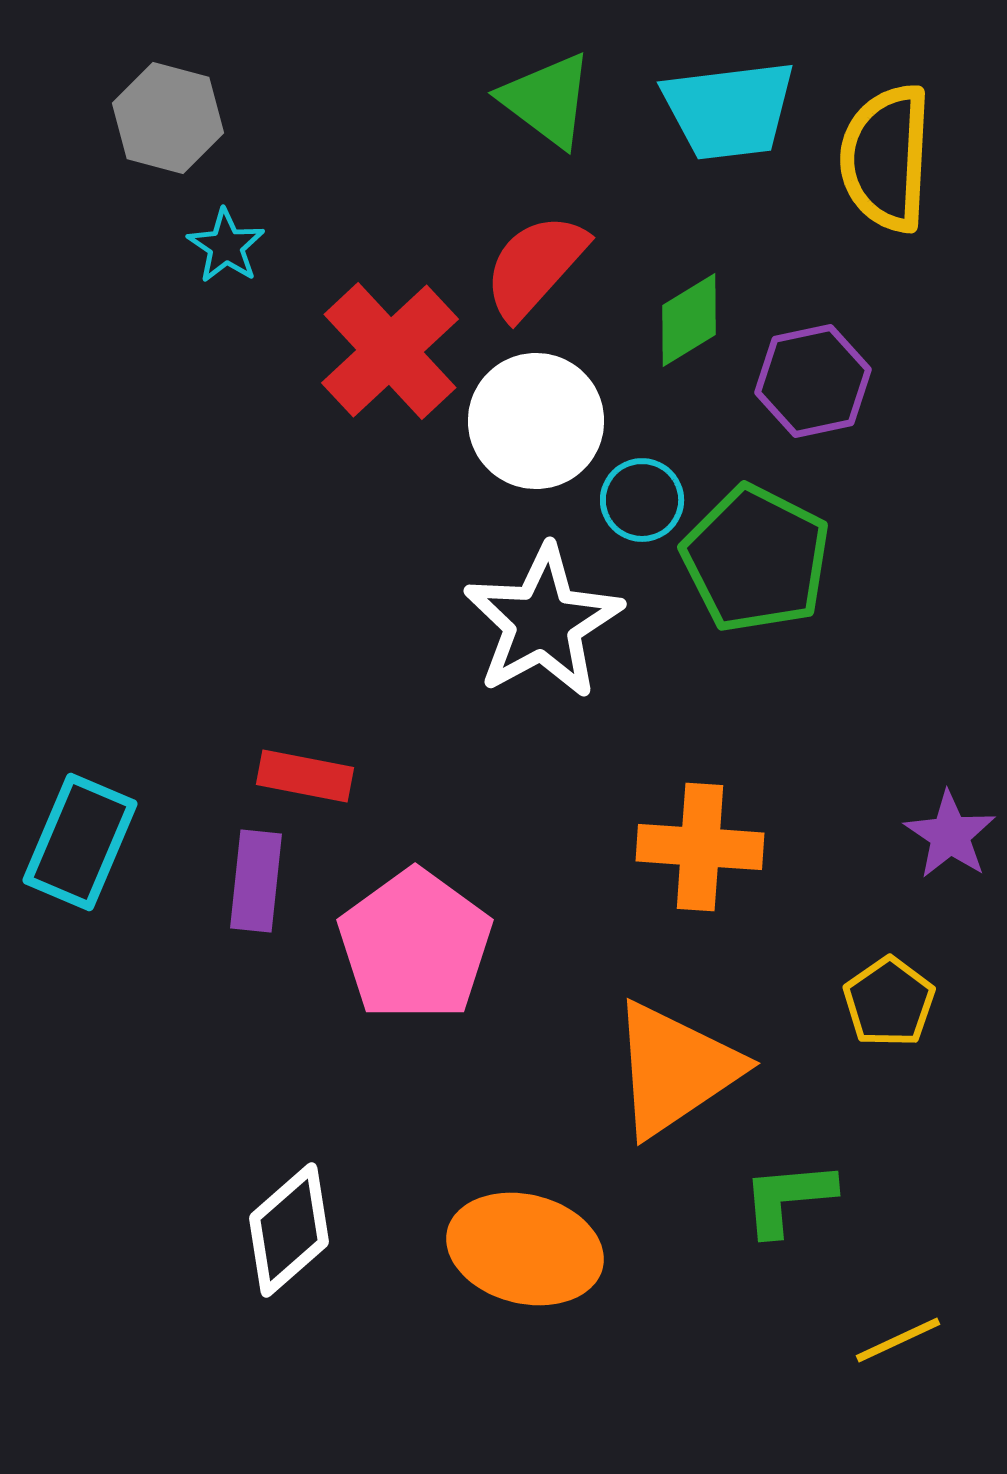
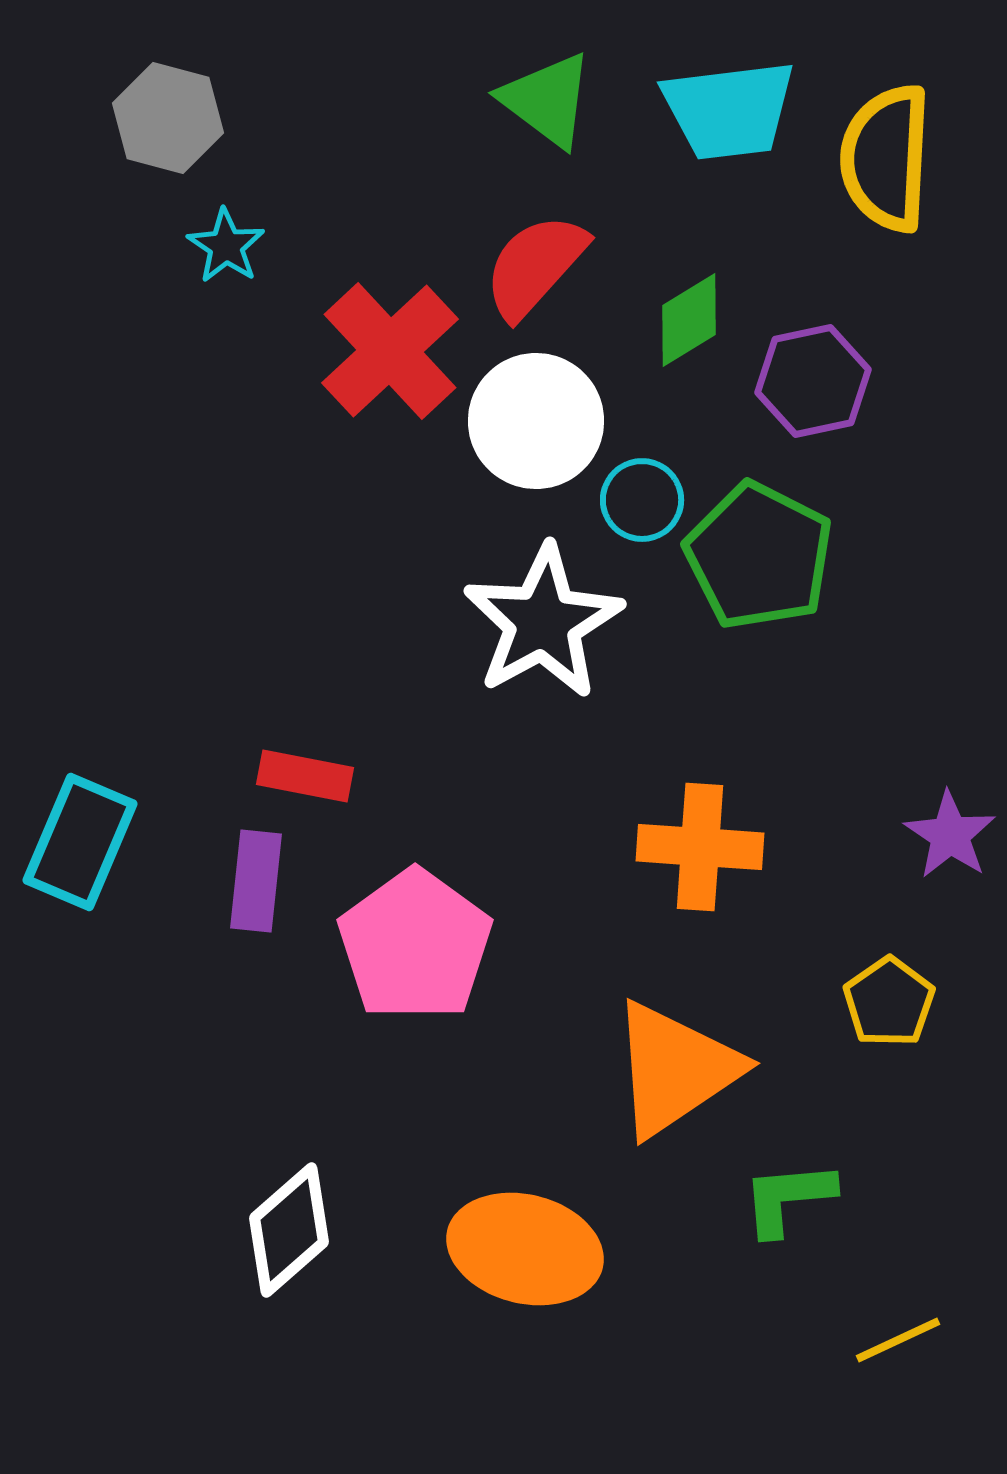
green pentagon: moved 3 px right, 3 px up
